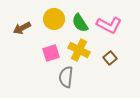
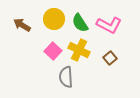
brown arrow: moved 3 px up; rotated 60 degrees clockwise
pink square: moved 2 px right, 2 px up; rotated 30 degrees counterclockwise
gray semicircle: rotated 10 degrees counterclockwise
